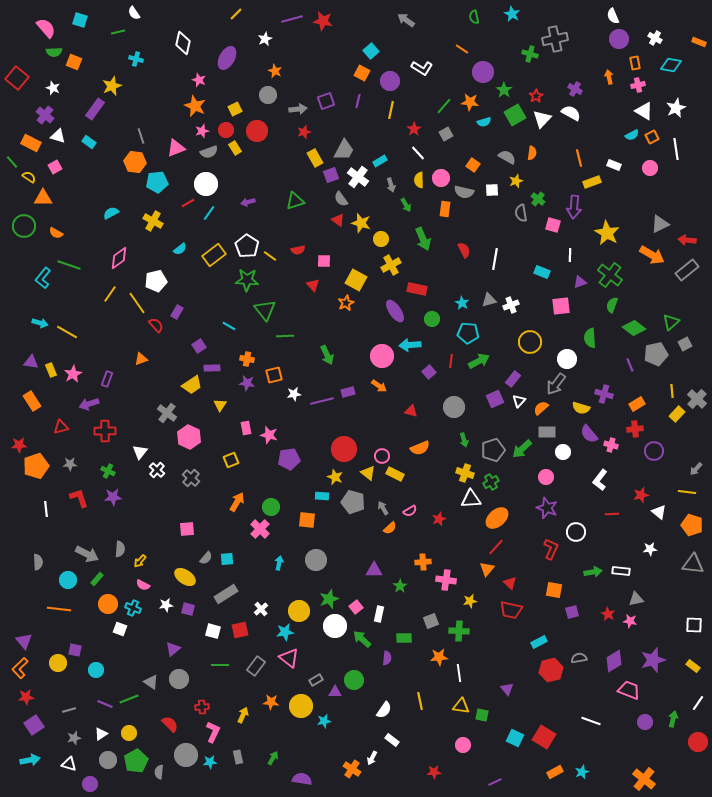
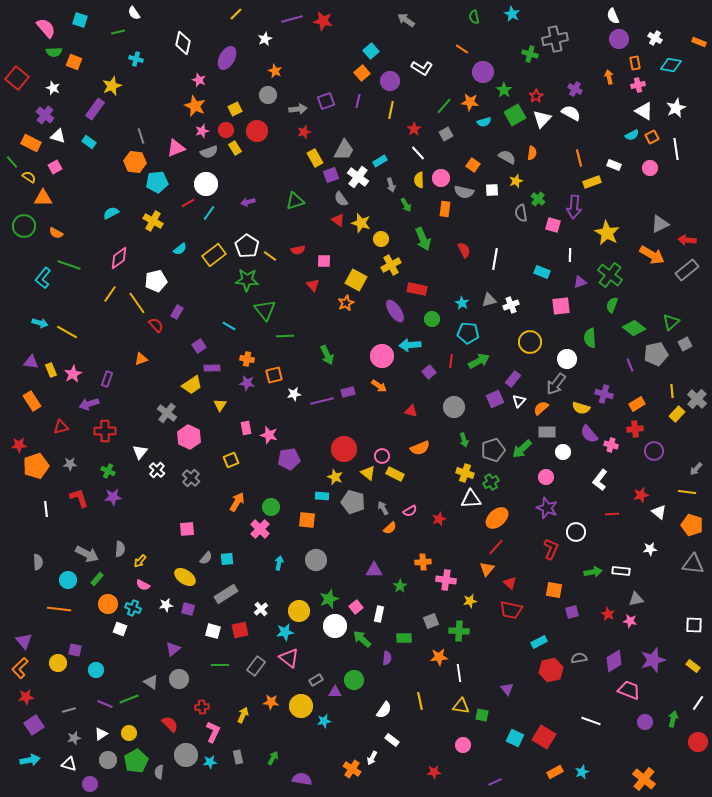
orange square at (362, 73): rotated 21 degrees clockwise
